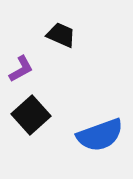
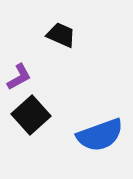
purple L-shape: moved 2 px left, 8 px down
